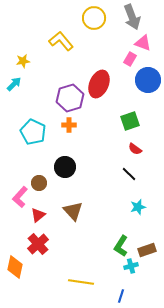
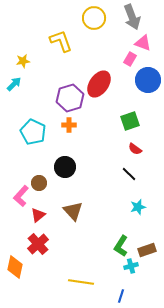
yellow L-shape: rotated 20 degrees clockwise
red ellipse: rotated 12 degrees clockwise
pink L-shape: moved 1 px right, 1 px up
